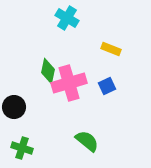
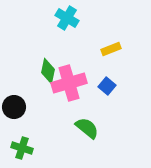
yellow rectangle: rotated 42 degrees counterclockwise
blue square: rotated 24 degrees counterclockwise
green semicircle: moved 13 px up
